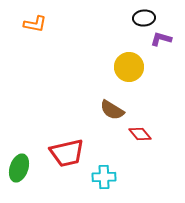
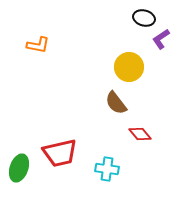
black ellipse: rotated 20 degrees clockwise
orange L-shape: moved 3 px right, 21 px down
purple L-shape: rotated 50 degrees counterclockwise
brown semicircle: moved 4 px right, 7 px up; rotated 20 degrees clockwise
red trapezoid: moved 7 px left
cyan cross: moved 3 px right, 8 px up; rotated 10 degrees clockwise
